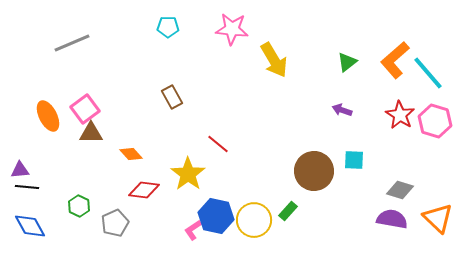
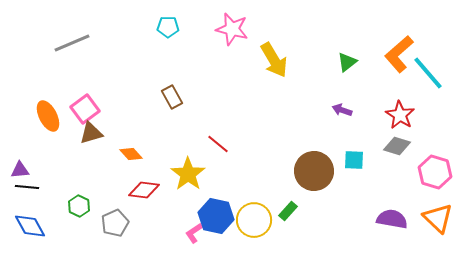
pink star: rotated 8 degrees clockwise
orange L-shape: moved 4 px right, 6 px up
pink hexagon: moved 51 px down
brown triangle: rotated 15 degrees counterclockwise
gray diamond: moved 3 px left, 44 px up
pink L-shape: moved 1 px right, 3 px down
